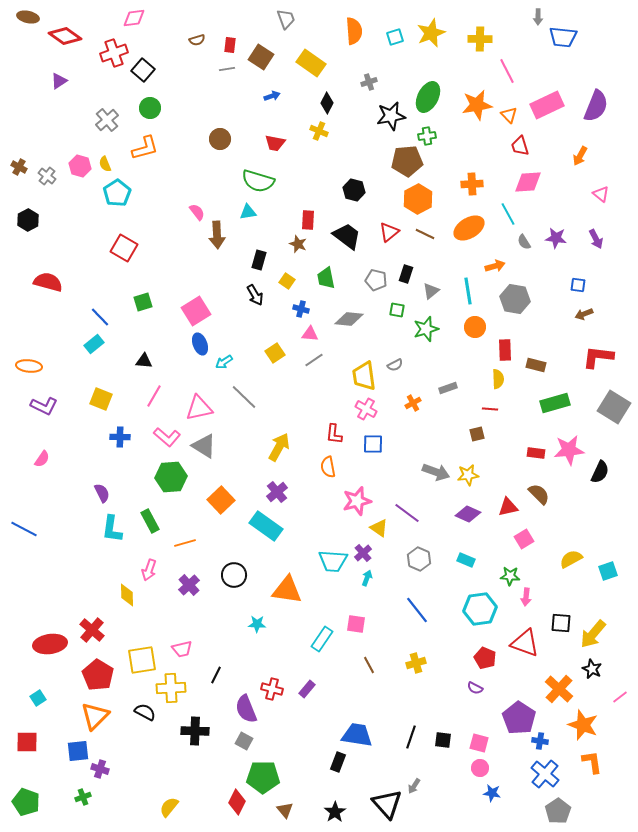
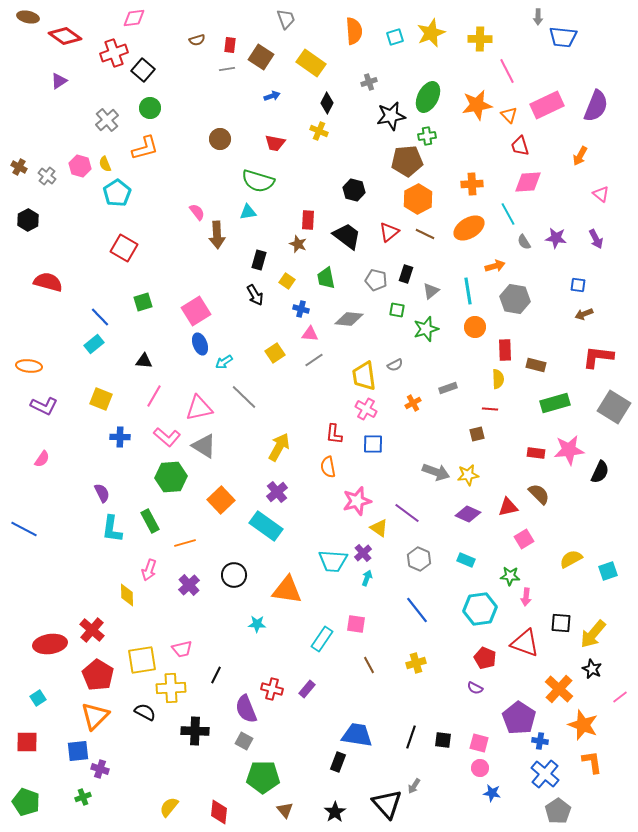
red diamond at (237, 802): moved 18 px left, 10 px down; rotated 20 degrees counterclockwise
